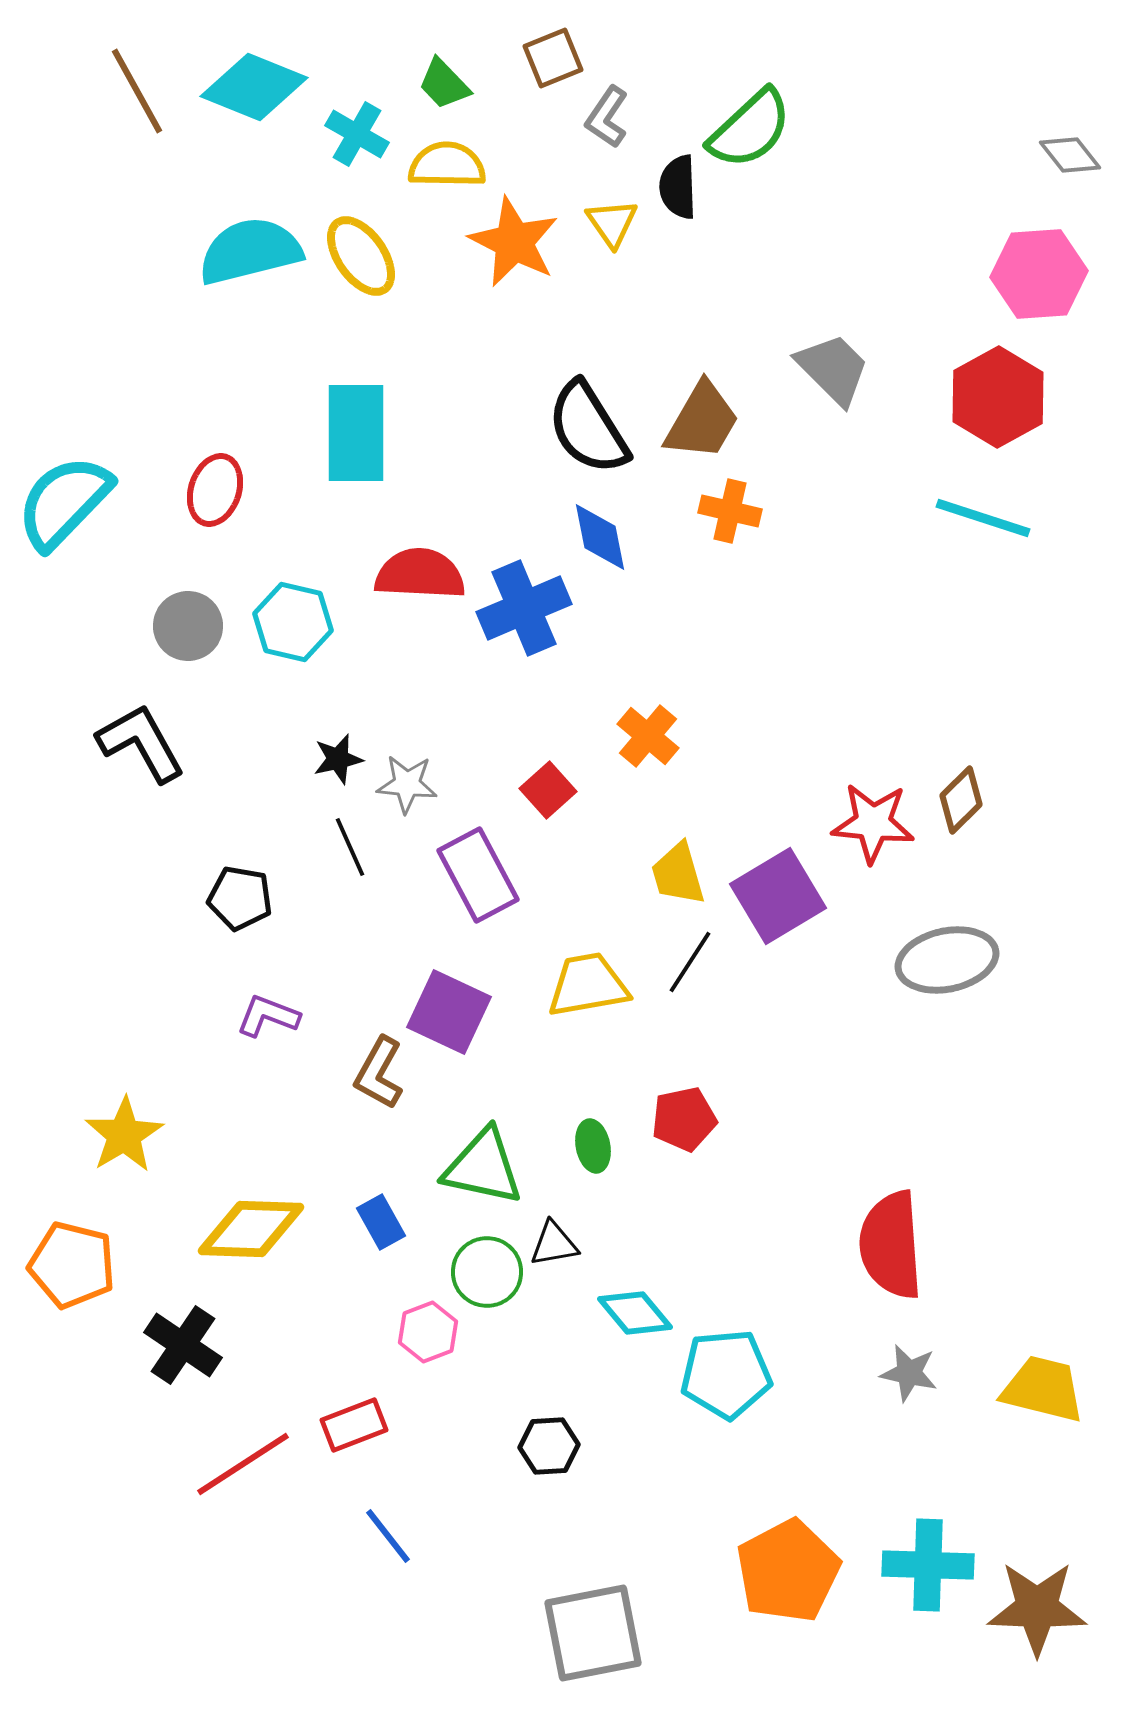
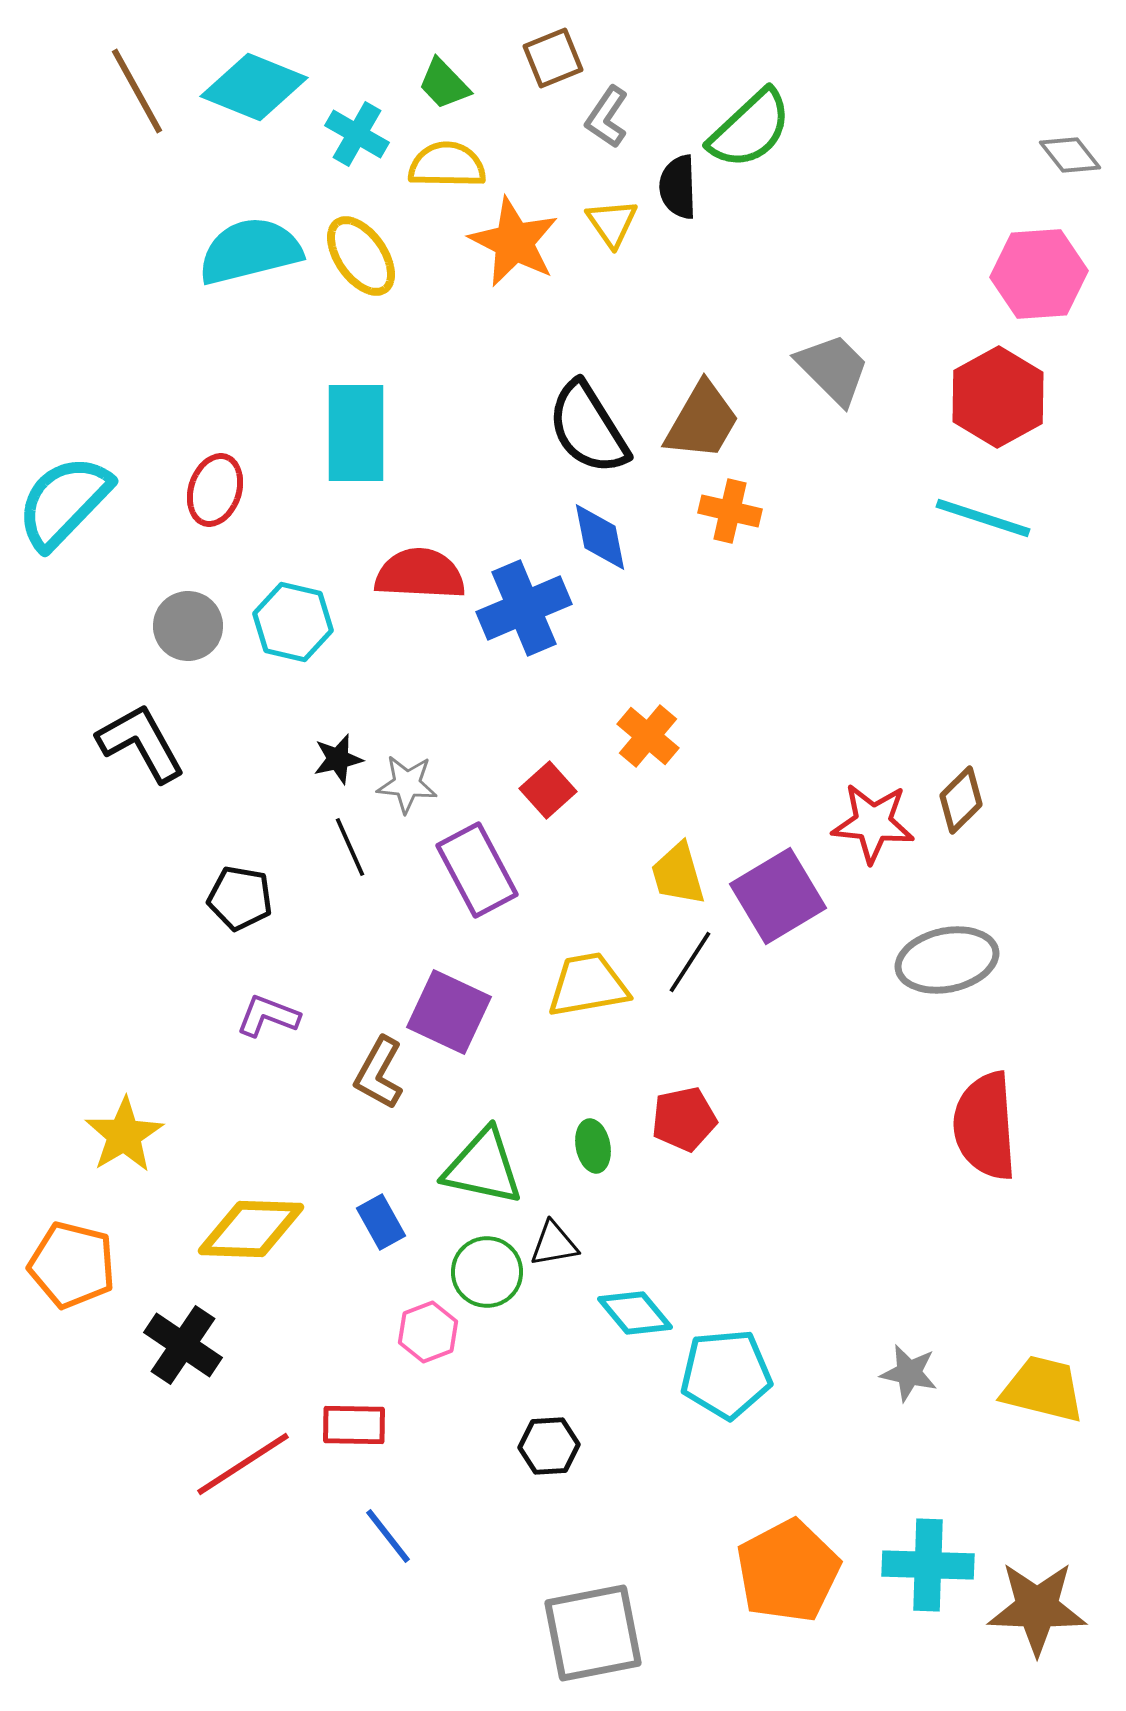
purple rectangle at (478, 875): moved 1 px left, 5 px up
red semicircle at (891, 1245): moved 94 px right, 119 px up
red rectangle at (354, 1425): rotated 22 degrees clockwise
